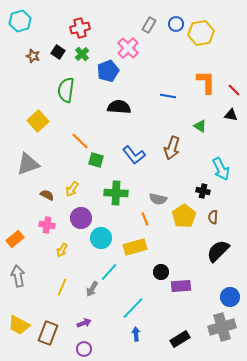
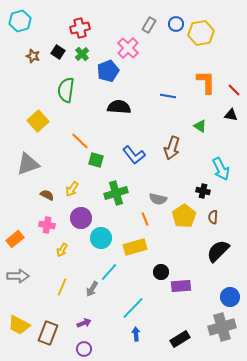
green cross at (116, 193): rotated 20 degrees counterclockwise
gray arrow at (18, 276): rotated 100 degrees clockwise
